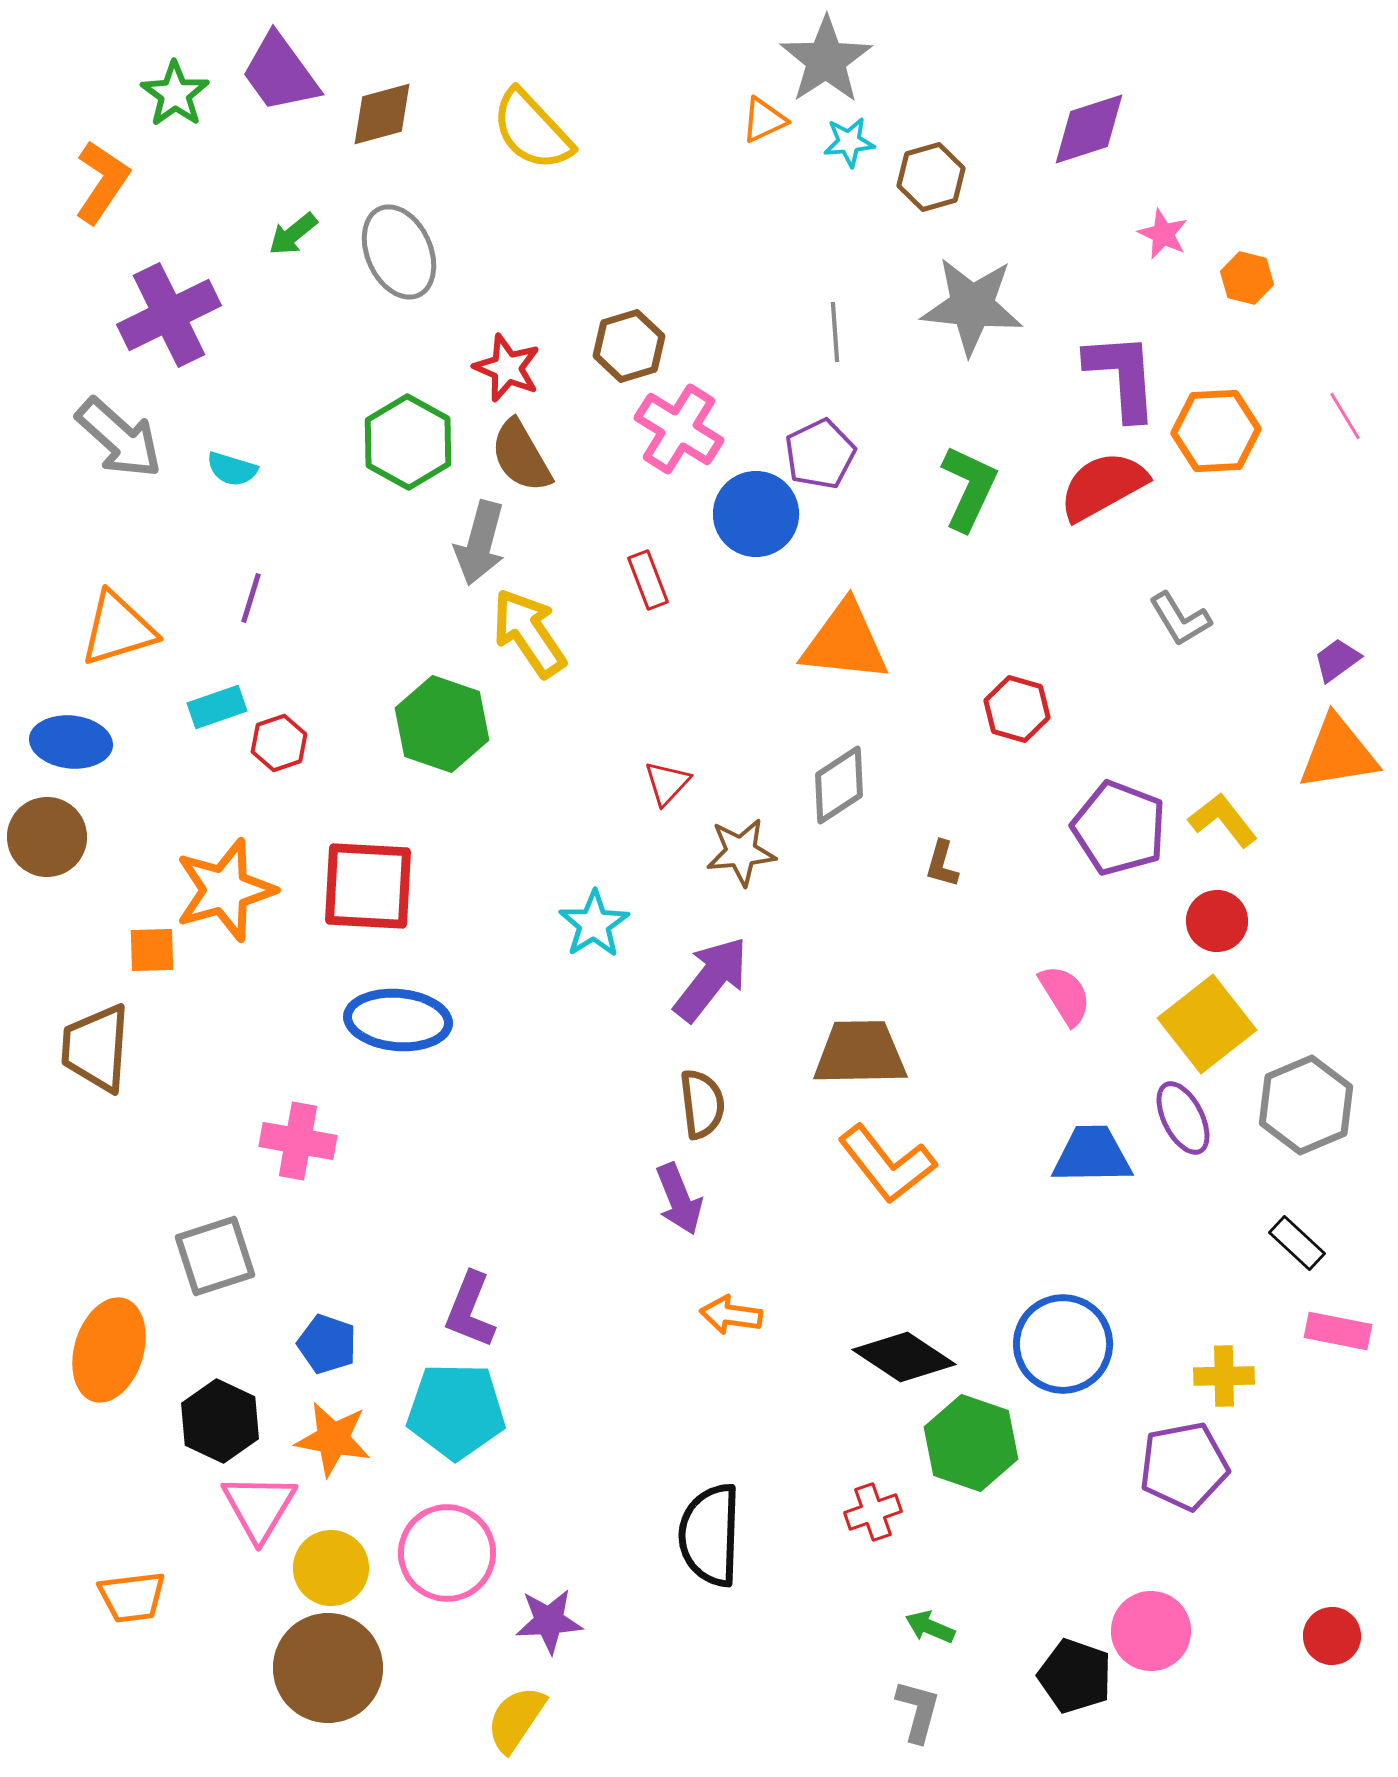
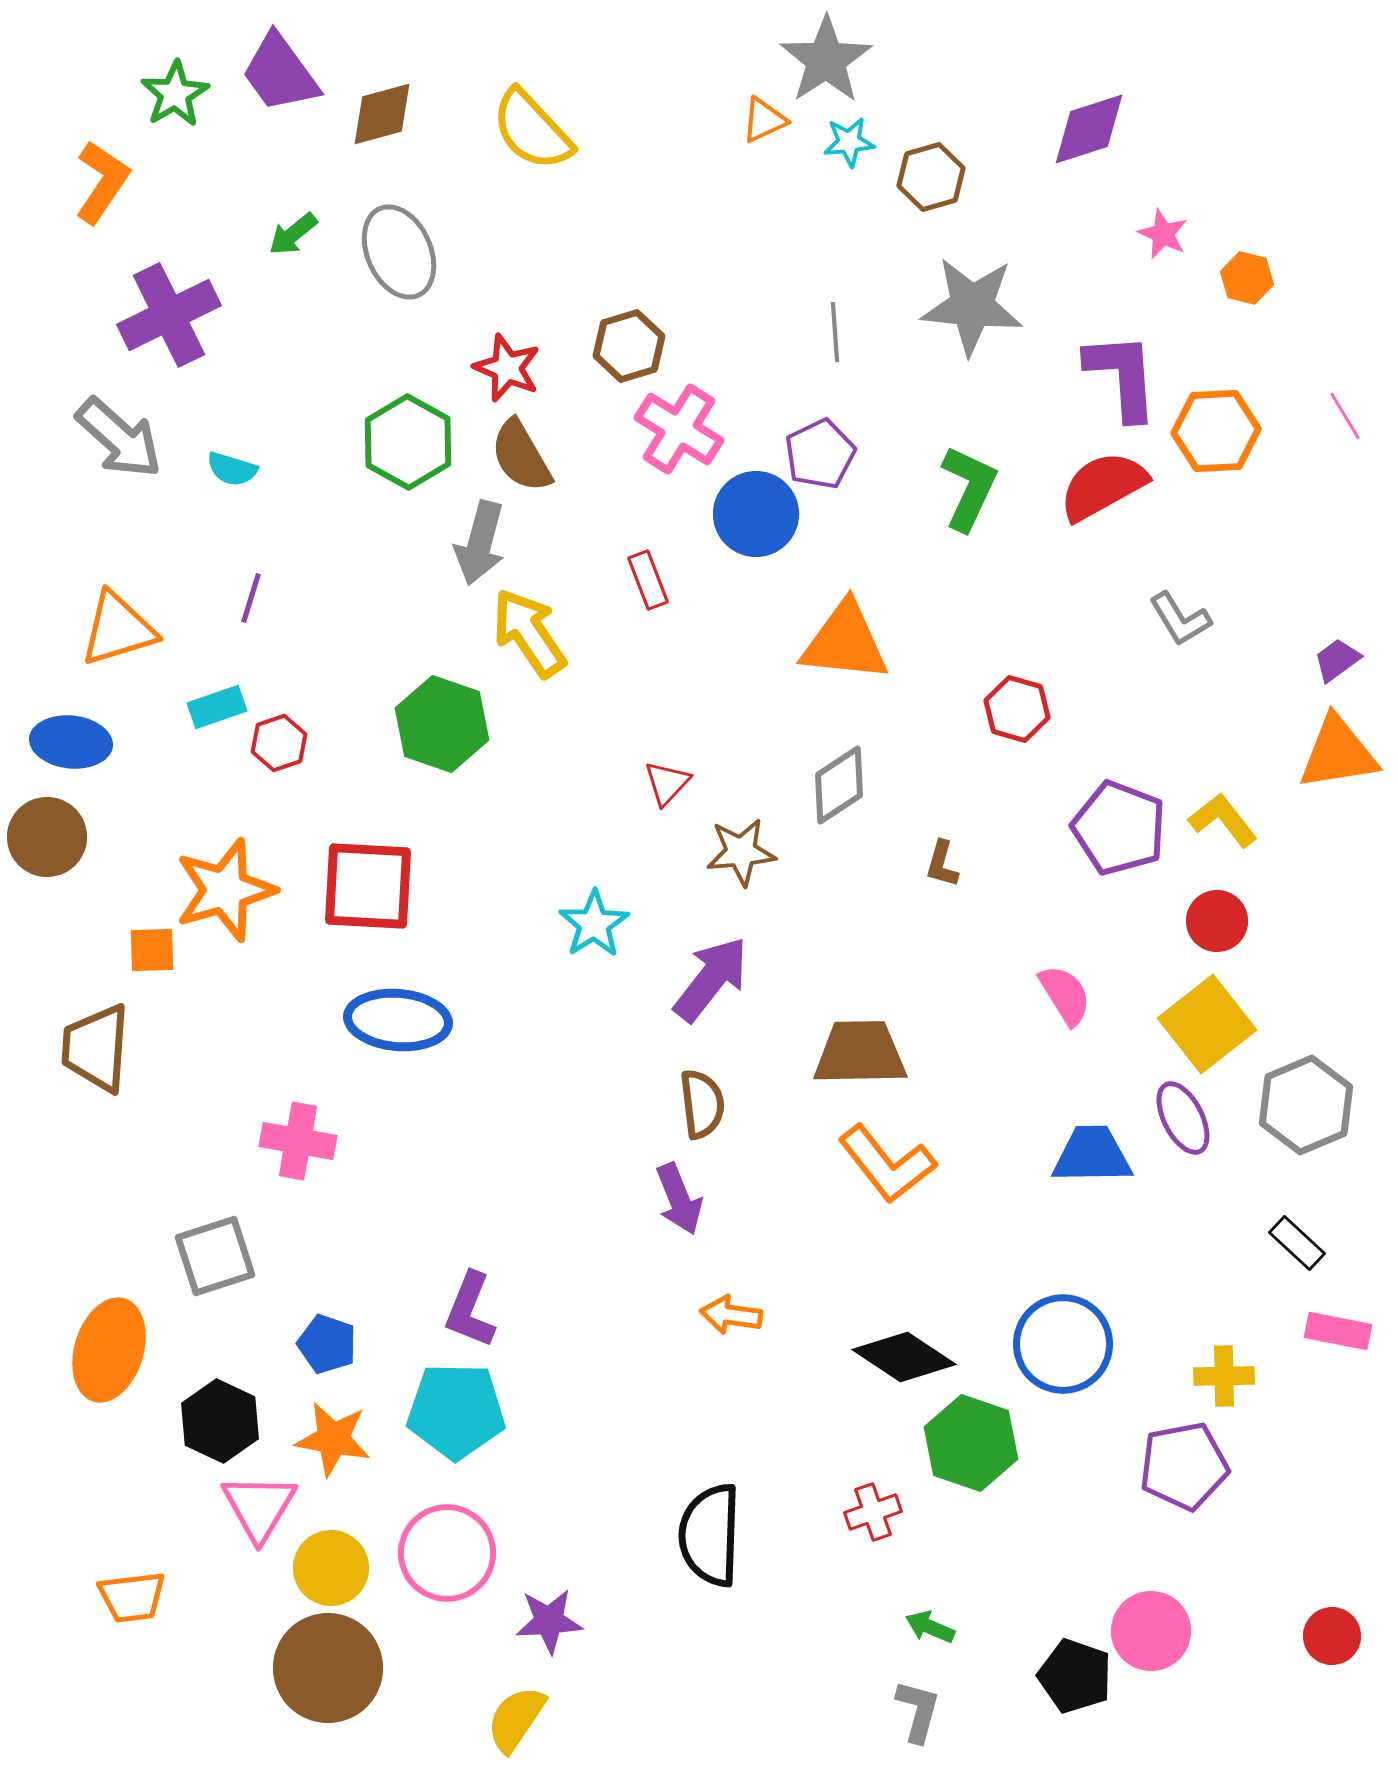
green star at (175, 94): rotated 6 degrees clockwise
